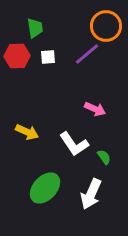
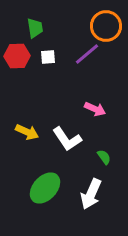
white L-shape: moved 7 px left, 5 px up
